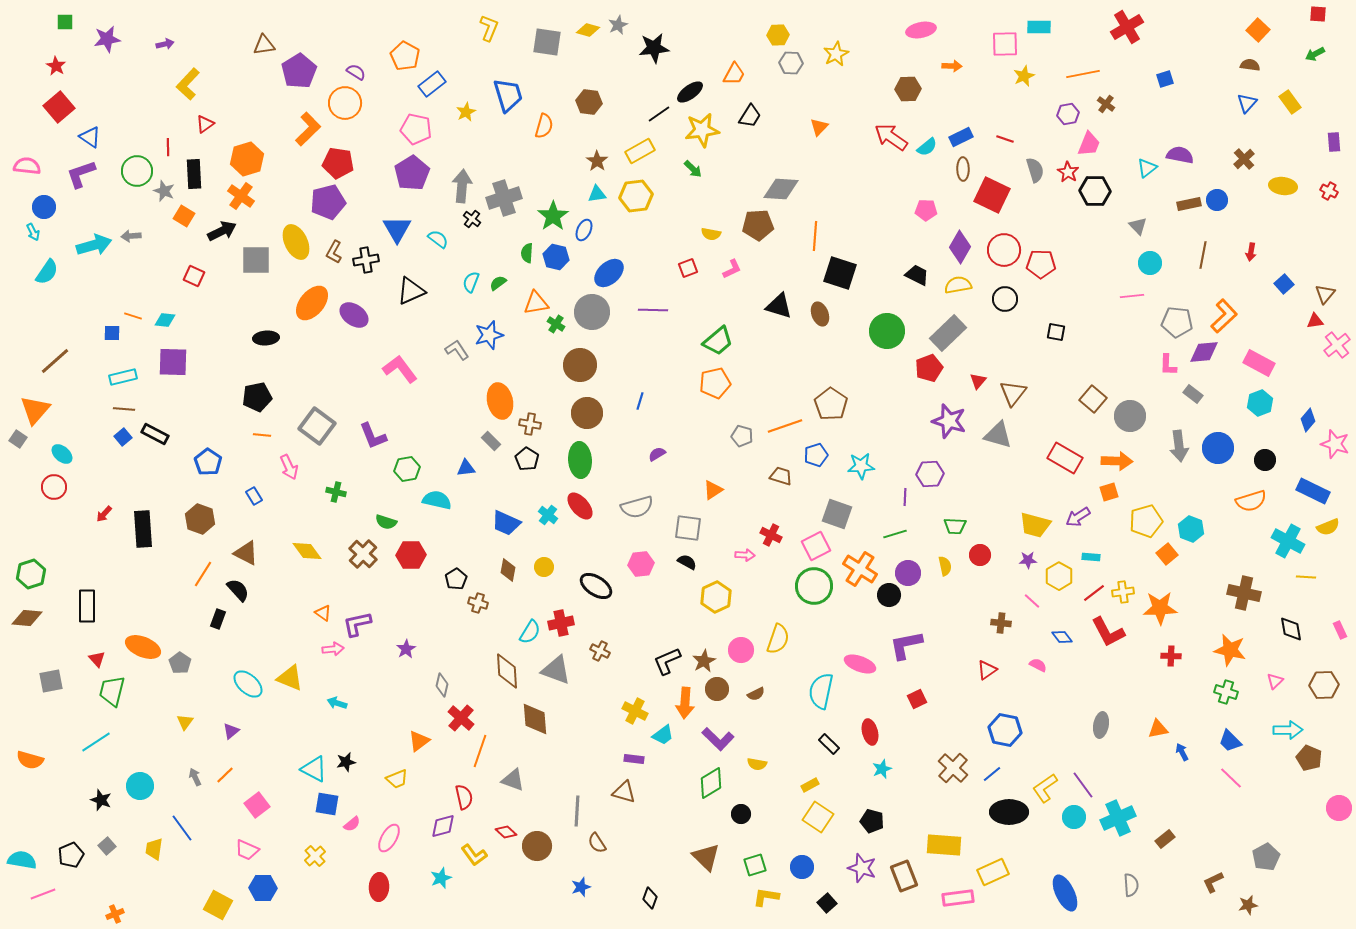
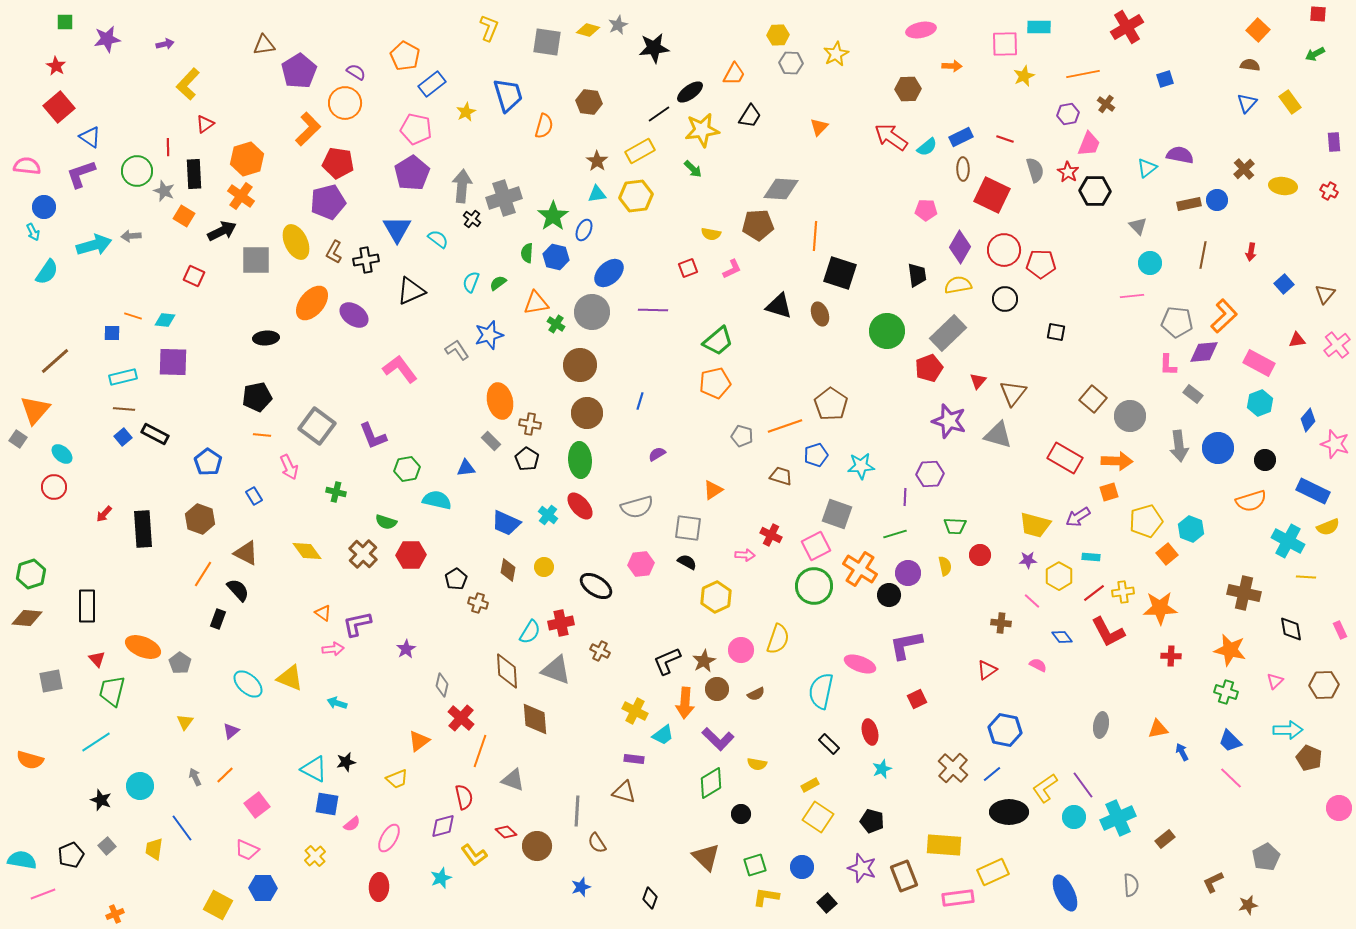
brown cross at (1244, 159): moved 10 px down
black trapezoid at (917, 275): rotated 55 degrees clockwise
red triangle at (1315, 321): moved 18 px left, 19 px down
